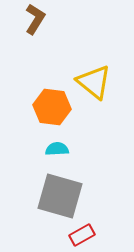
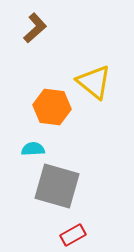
brown L-shape: moved 9 px down; rotated 16 degrees clockwise
cyan semicircle: moved 24 px left
gray square: moved 3 px left, 10 px up
red rectangle: moved 9 px left
